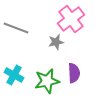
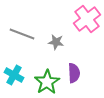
pink cross: moved 16 px right
gray line: moved 6 px right, 6 px down
gray star: rotated 21 degrees clockwise
green star: moved 1 px down; rotated 20 degrees counterclockwise
